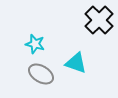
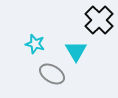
cyan triangle: moved 12 px up; rotated 40 degrees clockwise
gray ellipse: moved 11 px right
